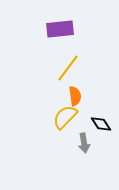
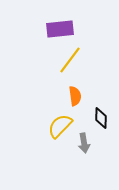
yellow line: moved 2 px right, 8 px up
yellow semicircle: moved 5 px left, 9 px down
black diamond: moved 6 px up; rotated 35 degrees clockwise
